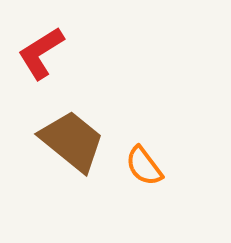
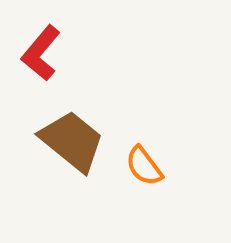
red L-shape: rotated 18 degrees counterclockwise
